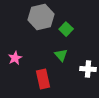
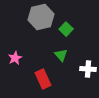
red rectangle: rotated 12 degrees counterclockwise
